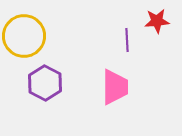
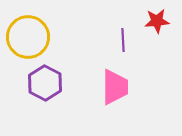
yellow circle: moved 4 px right, 1 px down
purple line: moved 4 px left
